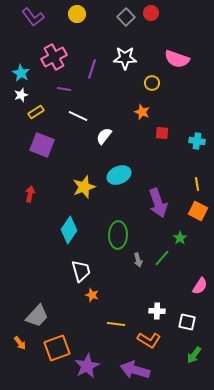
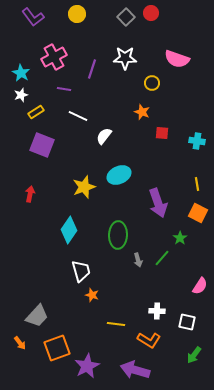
orange square at (198, 211): moved 2 px down
